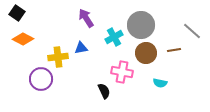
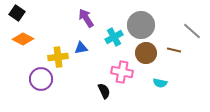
brown line: rotated 24 degrees clockwise
